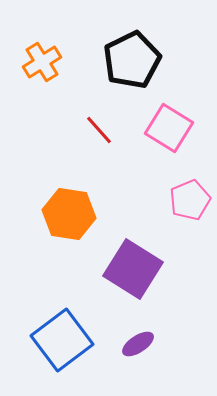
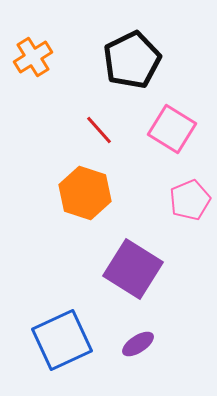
orange cross: moved 9 px left, 5 px up
pink square: moved 3 px right, 1 px down
orange hexagon: moved 16 px right, 21 px up; rotated 9 degrees clockwise
blue square: rotated 12 degrees clockwise
